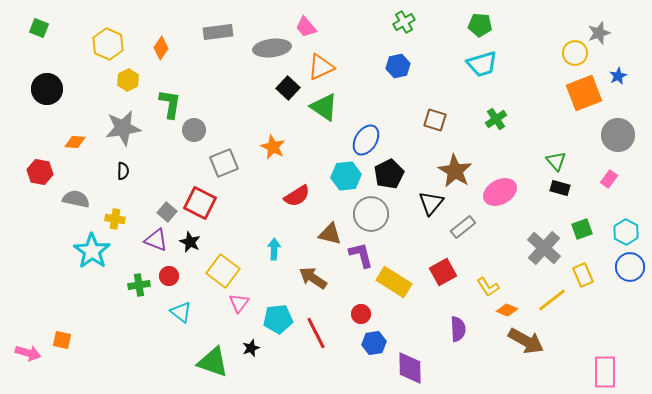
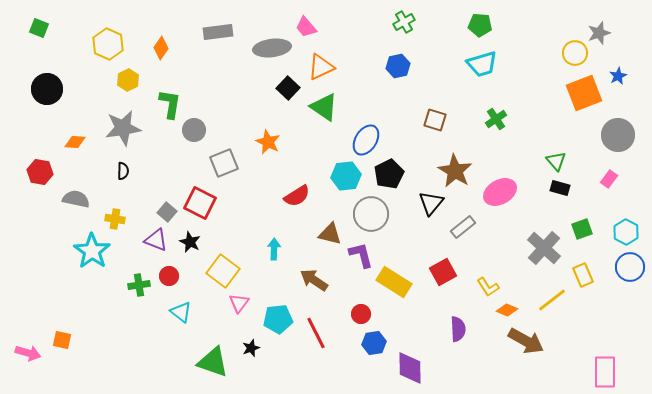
orange star at (273, 147): moved 5 px left, 5 px up
brown arrow at (313, 278): moved 1 px right, 2 px down
